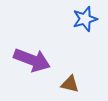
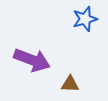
brown triangle: rotated 12 degrees counterclockwise
